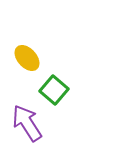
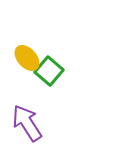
green square: moved 5 px left, 19 px up
